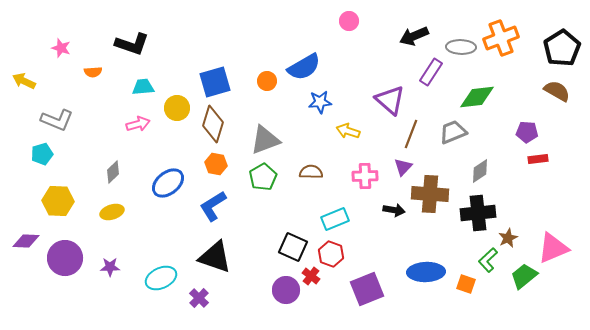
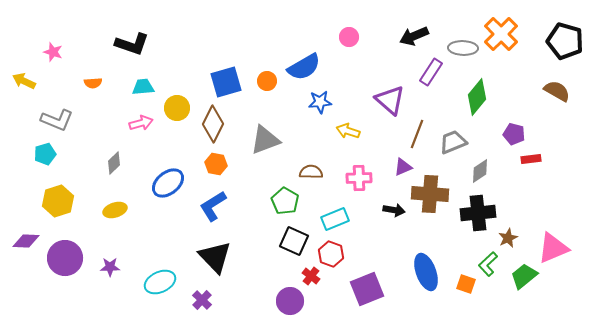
pink circle at (349, 21): moved 16 px down
orange cross at (501, 38): moved 4 px up; rotated 24 degrees counterclockwise
gray ellipse at (461, 47): moved 2 px right, 1 px down
pink star at (61, 48): moved 8 px left, 4 px down
black pentagon at (562, 48): moved 3 px right, 7 px up; rotated 24 degrees counterclockwise
orange semicircle at (93, 72): moved 11 px down
blue square at (215, 82): moved 11 px right
green diamond at (477, 97): rotated 45 degrees counterclockwise
pink arrow at (138, 124): moved 3 px right, 1 px up
brown diamond at (213, 124): rotated 9 degrees clockwise
gray trapezoid at (453, 132): moved 10 px down
purple pentagon at (527, 132): moved 13 px left, 2 px down; rotated 10 degrees clockwise
brown line at (411, 134): moved 6 px right
cyan pentagon at (42, 154): moved 3 px right
red rectangle at (538, 159): moved 7 px left
purple triangle at (403, 167): rotated 24 degrees clockwise
gray diamond at (113, 172): moved 1 px right, 9 px up
pink cross at (365, 176): moved 6 px left, 2 px down
green pentagon at (263, 177): moved 22 px right, 24 px down; rotated 12 degrees counterclockwise
yellow hexagon at (58, 201): rotated 20 degrees counterclockwise
yellow ellipse at (112, 212): moved 3 px right, 2 px up
black square at (293, 247): moved 1 px right, 6 px up
black triangle at (215, 257): rotated 27 degrees clockwise
green L-shape at (488, 260): moved 4 px down
blue ellipse at (426, 272): rotated 72 degrees clockwise
cyan ellipse at (161, 278): moved 1 px left, 4 px down
purple circle at (286, 290): moved 4 px right, 11 px down
purple cross at (199, 298): moved 3 px right, 2 px down
